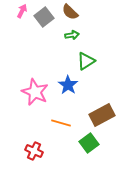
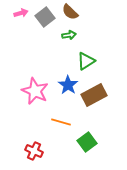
pink arrow: moved 1 px left, 2 px down; rotated 48 degrees clockwise
gray square: moved 1 px right
green arrow: moved 3 px left
pink star: moved 1 px up
brown rectangle: moved 8 px left, 20 px up
orange line: moved 1 px up
green square: moved 2 px left, 1 px up
